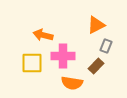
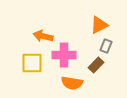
orange triangle: moved 3 px right
orange arrow: moved 1 px down
pink cross: moved 1 px right, 1 px up
brown rectangle: moved 1 px up
